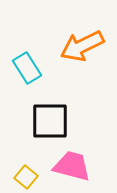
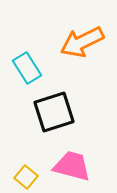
orange arrow: moved 4 px up
black square: moved 4 px right, 9 px up; rotated 18 degrees counterclockwise
